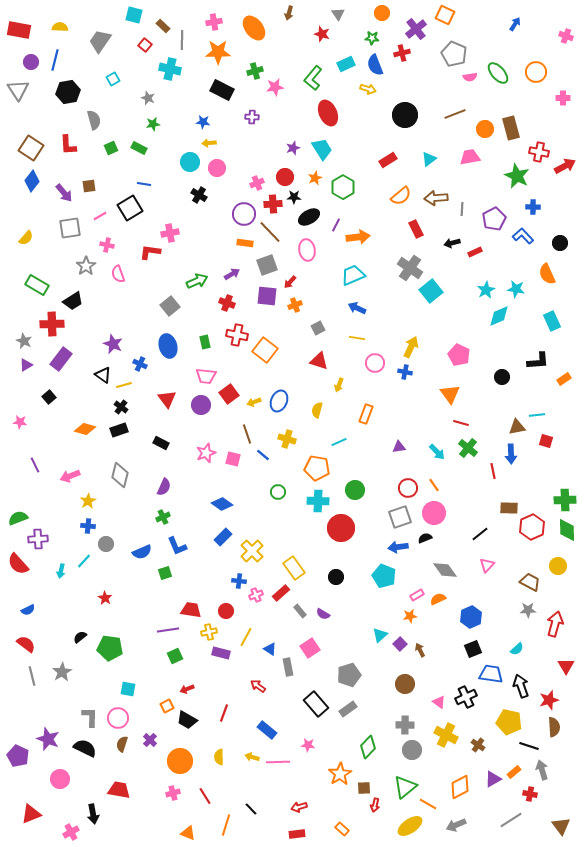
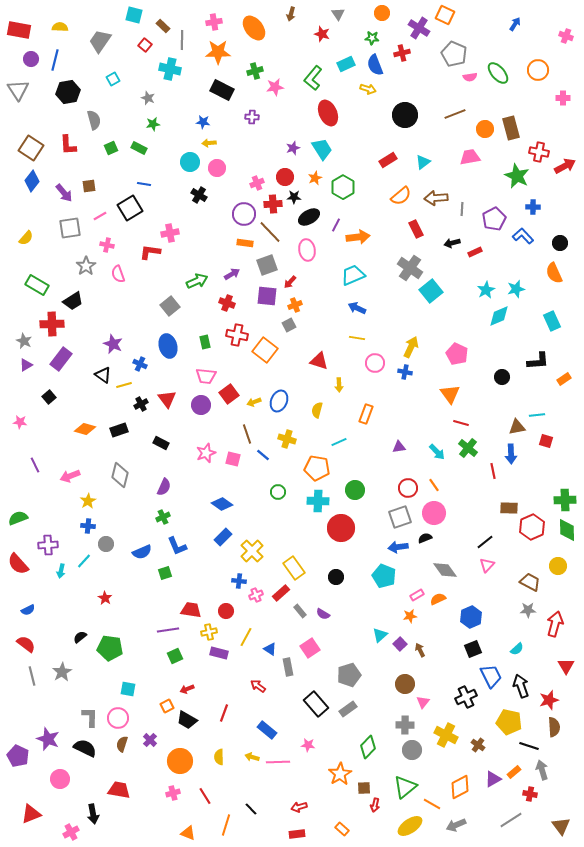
brown arrow at (289, 13): moved 2 px right, 1 px down
purple cross at (416, 29): moved 3 px right, 1 px up; rotated 20 degrees counterclockwise
purple circle at (31, 62): moved 3 px up
orange circle at (536, 72): moved 2 px right, 2 px up
cyan triangle at (429, 159): moved 6 px left, 3 px down
orange semicircle at (547, 274): moved 7 px right, 1 px up
cyan star at (516, 289): rotated 24 degrees counterclockwise
gray square at (318, 328): moved 29 px left, 3 px up
pink pentagon at (459, 355): moved 2 px left, 1 px up
yellow arrow at (339, 385): rotated 24 degrees counterclockwise
black cross at (121, 407): moved 20 px right, 3 px up; rotated 24 degrees clockwise
black line at (480, 534): moved 5 px right, 8 px down
purple cross at (38, 539): moved 10 px right, 6 px down
purple rectangle at (221, 653): moved 2 px left
blue trapezoid at (491, 674): moved 2 px down; rotated 55 degrees clockwise
pink triangle at (439, 702): moved 16 px left; rotated 32 degrees clockwise
orange line at (428, 804): moved 4 px right
